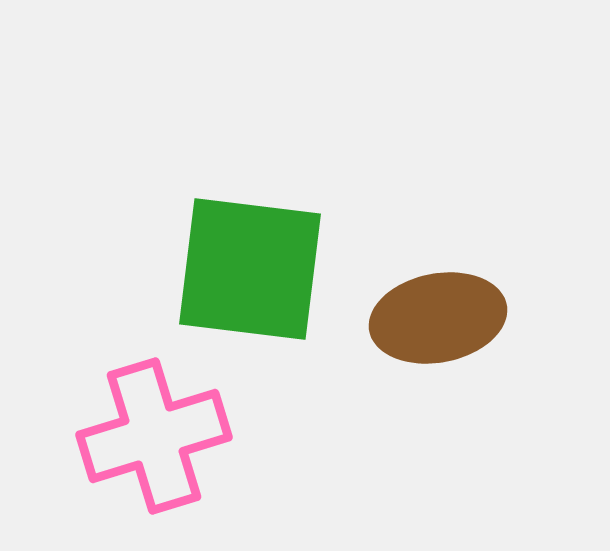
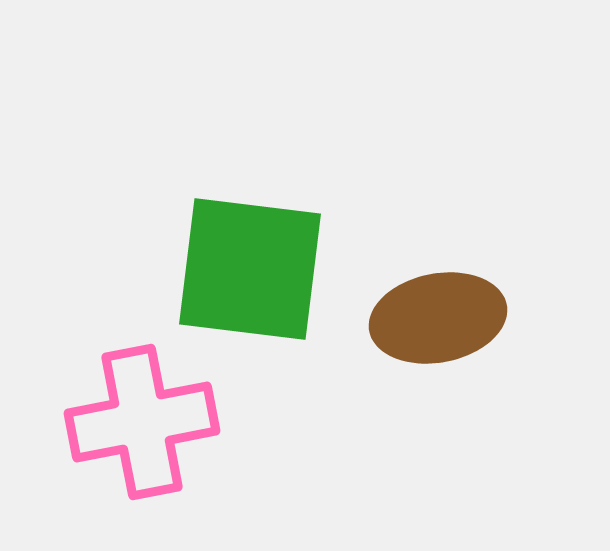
pink cross: moved 12 px left, 14 px up; rotated 6 degrees clockwise
